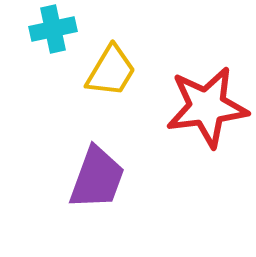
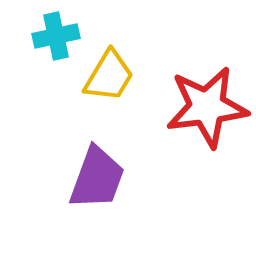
cyan cross: moved 3 px right, 7 px down
yellow trapezoid: moved 2 px left, 5 px down
